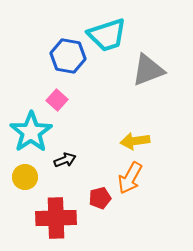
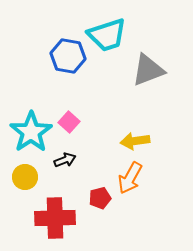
pink square: moved 12 px right, 22 px down
red cross: moved 1 px left
